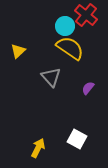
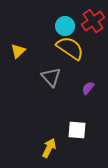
red cross: moved 7 px right, 6 px down; rotated 15 degrees clockwise
white square: moved 9 px up; rotated 24 degrees counterclockwise
yellow arrow: moved 11 px right
